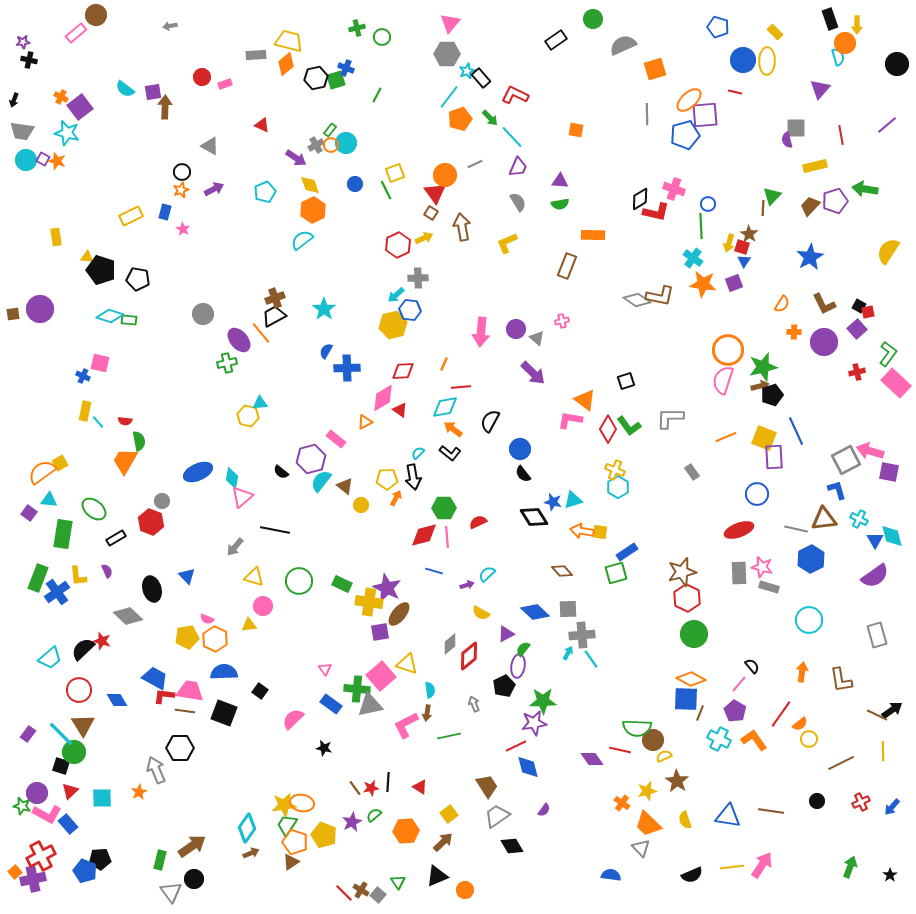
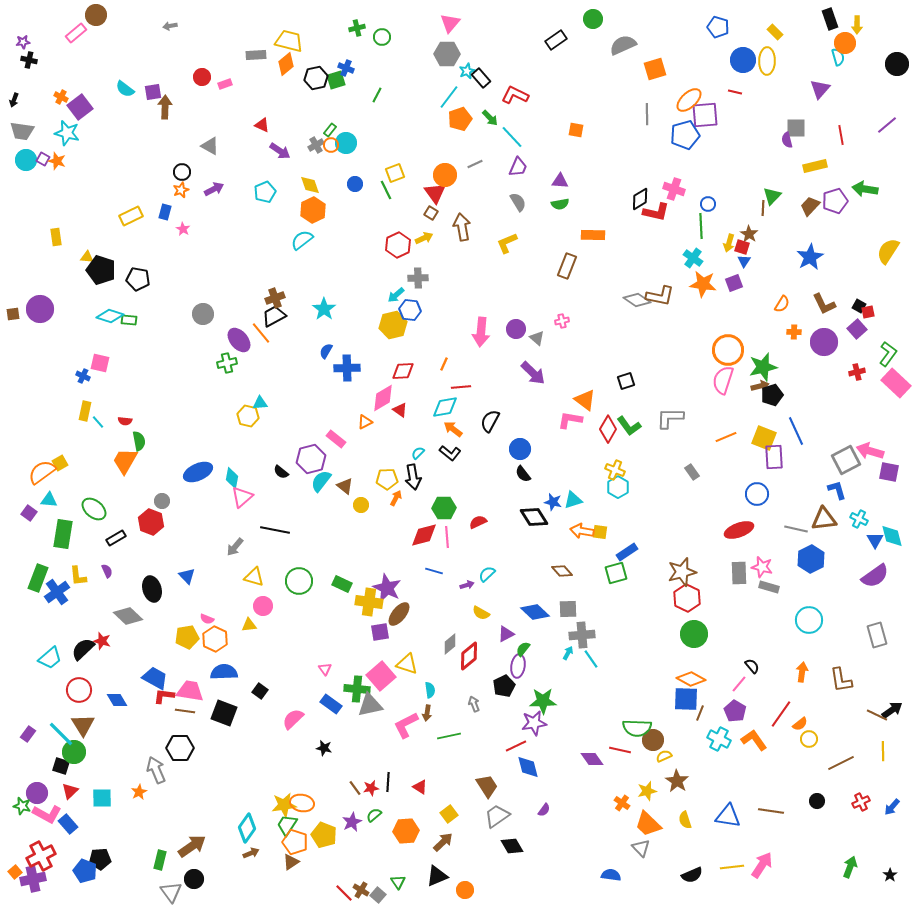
purple arrow at (296, 158): moved 16 px left, 7 px up
